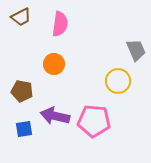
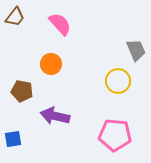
brown trapezoid: moved 6 px left; rotated 25 degrees counterclockwise
pink semicircle: rotated 50 degrees counterclockwise
orange circle: moved 3 px left
pink pentagon: moved 21 px right, 14 px down
blue square: moved 11 px left, 10 px down
